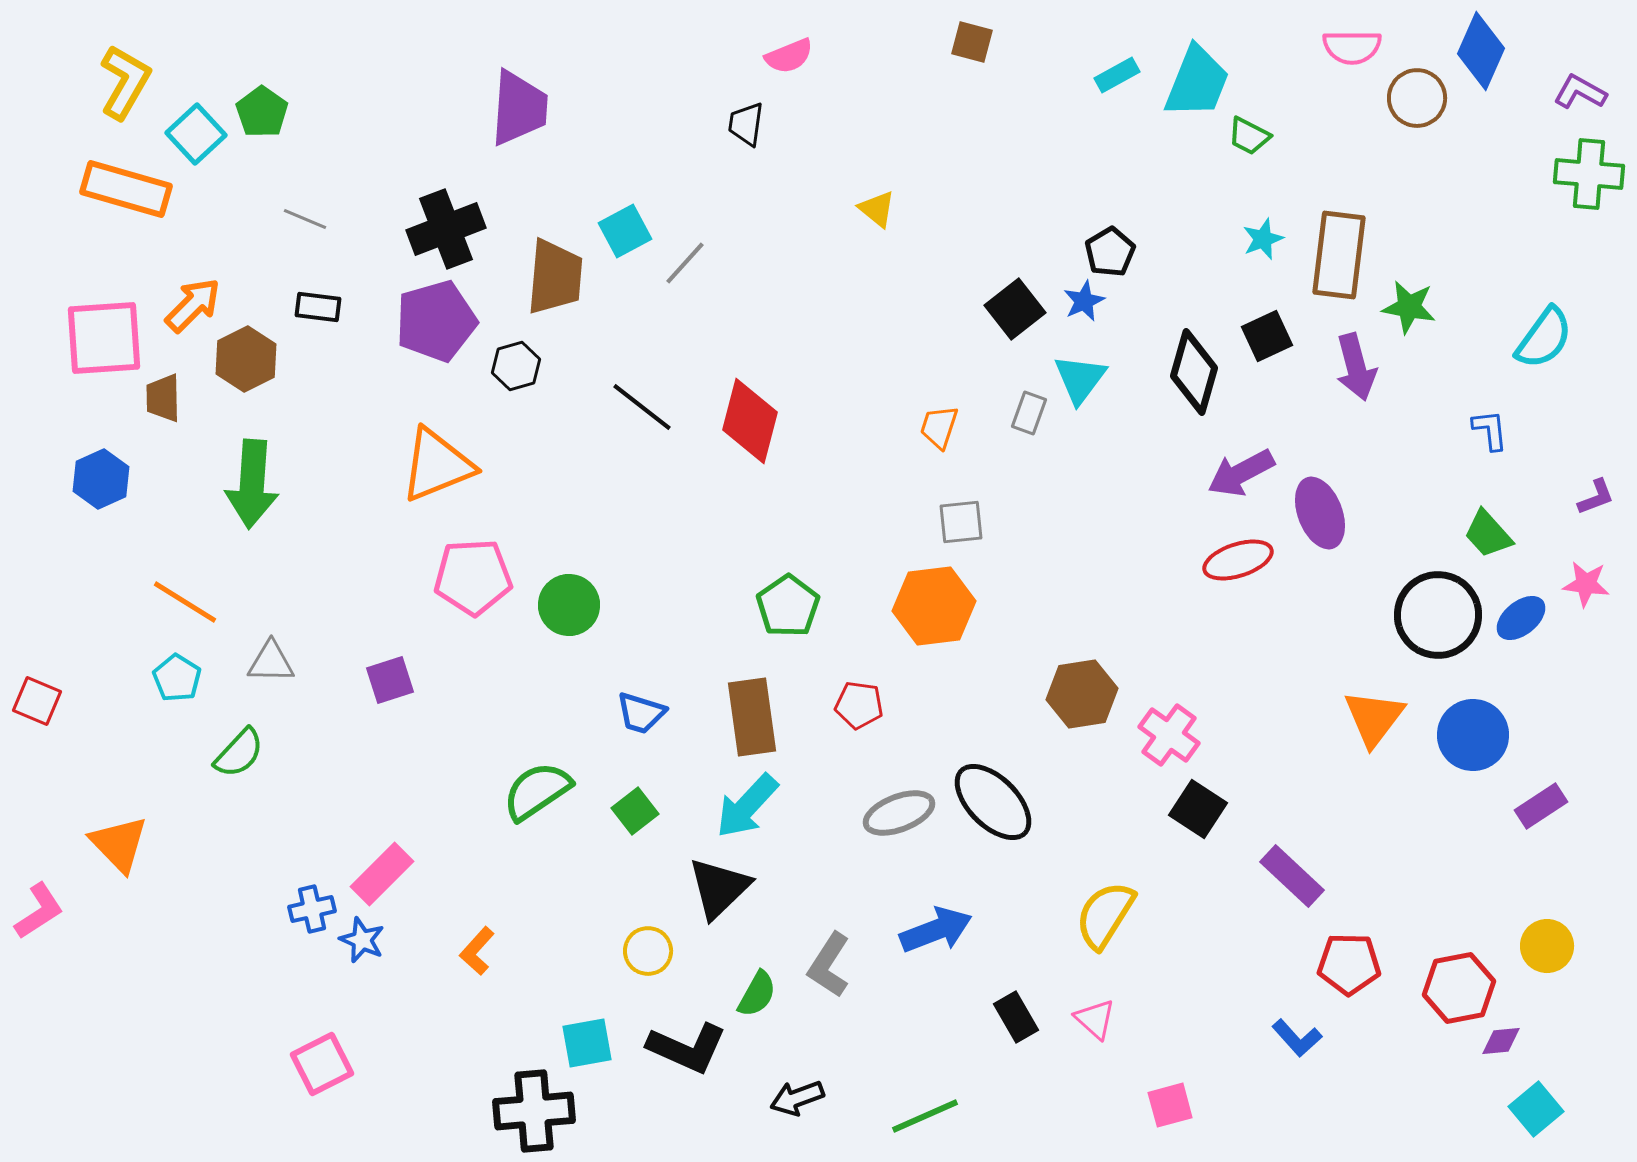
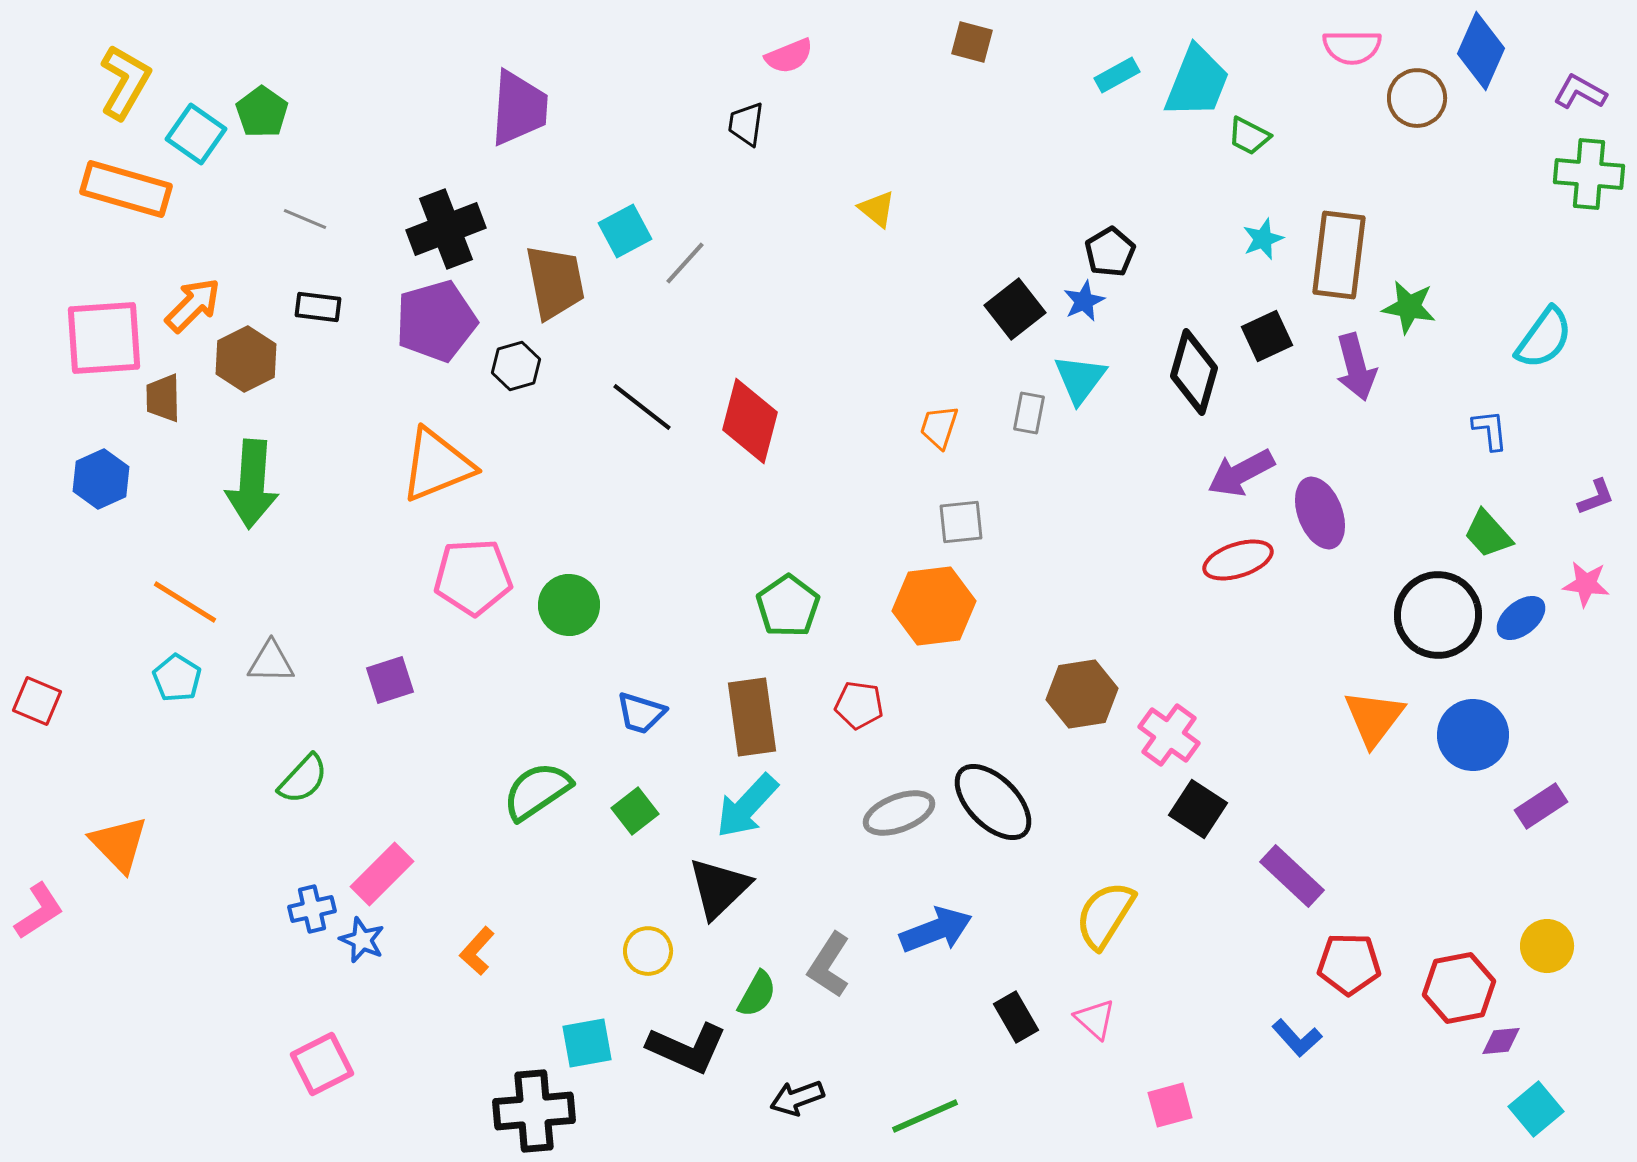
cyan square at (196, 134): rotated 12 degrees counterclockwise
brown trapezoid at (555, 277): moved 5 px down; rotated 16 degrees counterclockwise
gray rectangle at (1029, 413): rotated 9 degrees counterclockwise
green semicircle at (239, 753): moved 64 px right, 26 px down
